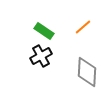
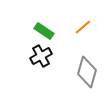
gray diamond: rotated 12 degrees clockwise
